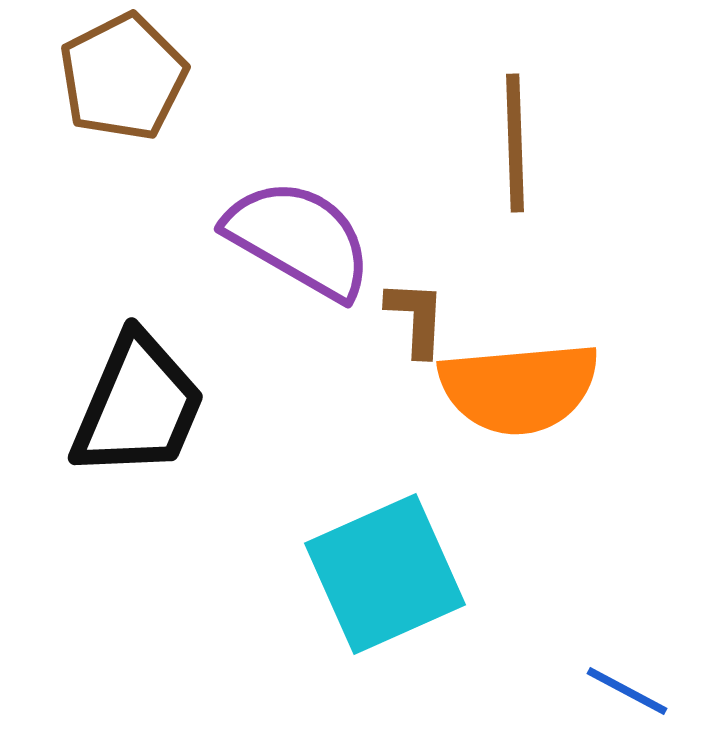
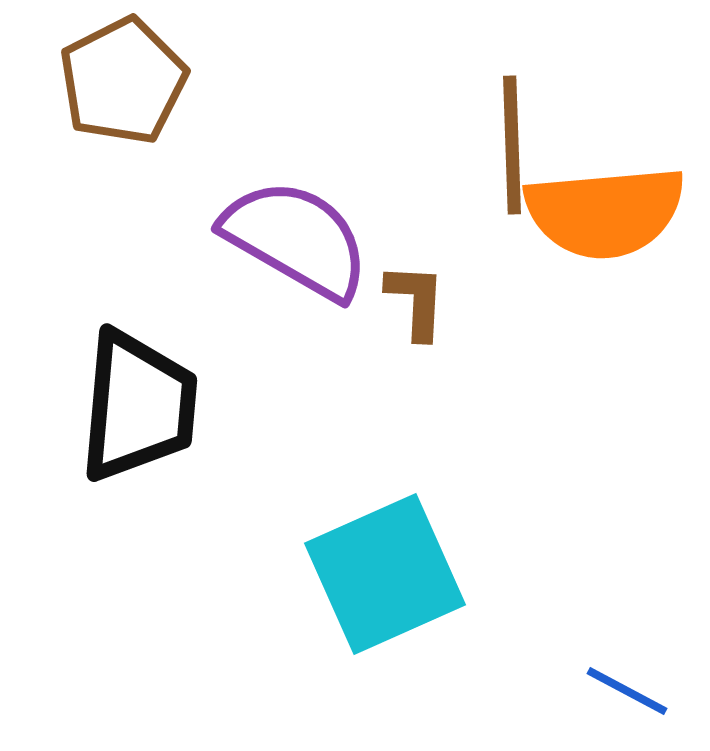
brown pentagon: moved 4 px down
brown line: moved 3 px left, 2 px down
purple semicircle: moved 3 px left
brown L-shape: moved 17 px up
orange semicircle: moved 86 px right, 176 px up
black trapezoid: rotated 18 degrees counterclockwise
